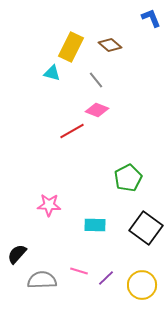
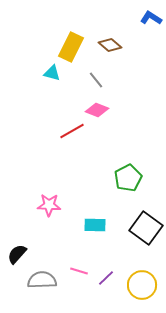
blue L-shape: rotated 35 degrees counterclockwise
